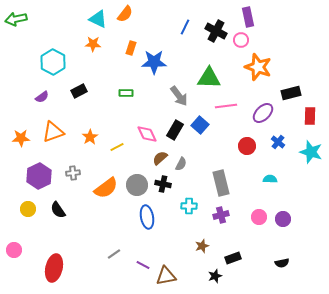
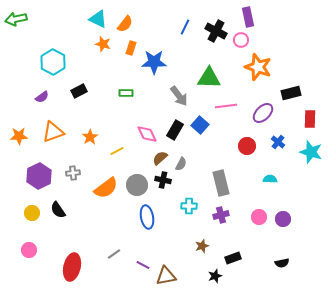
orange semicircle at (125, 14): moved 10 px down
orange star at (93, 44): moved 10 px right; rotated 14 degrees clockwise
red rectangle at (310, 116): moved 3 px down
orange star at (21, 138): moved 2 px left, 2 px up
yellow line at (117, 147): moved 4 px down
black cross at (163, 184): moved 4 px up
yellow circle at (28, 209): moved 4 px right, 4 px down
pink circle at (14, 250): moved 15 px right
red ellipse at (54, 268): moved 18 px right, 1 px up
